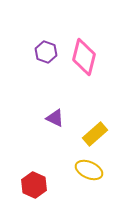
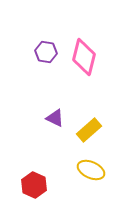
purple hexagon: rotated 10 degrees counterclockwise
yellow rectangle: moved 6 px left, 4 px up
yellow ellipse: moved 2 px right
